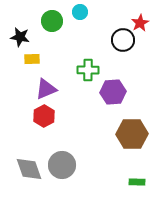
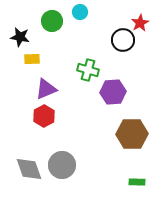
green cross: rotated 15 degrees clockwise
